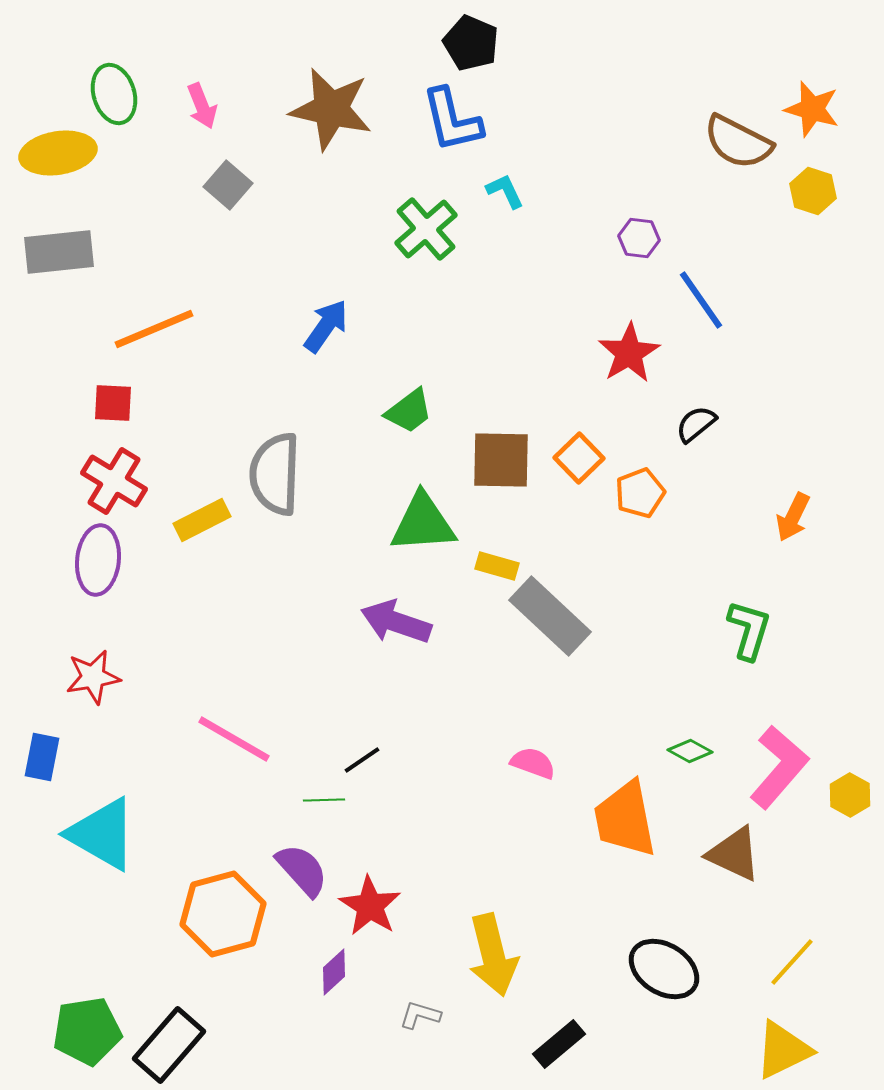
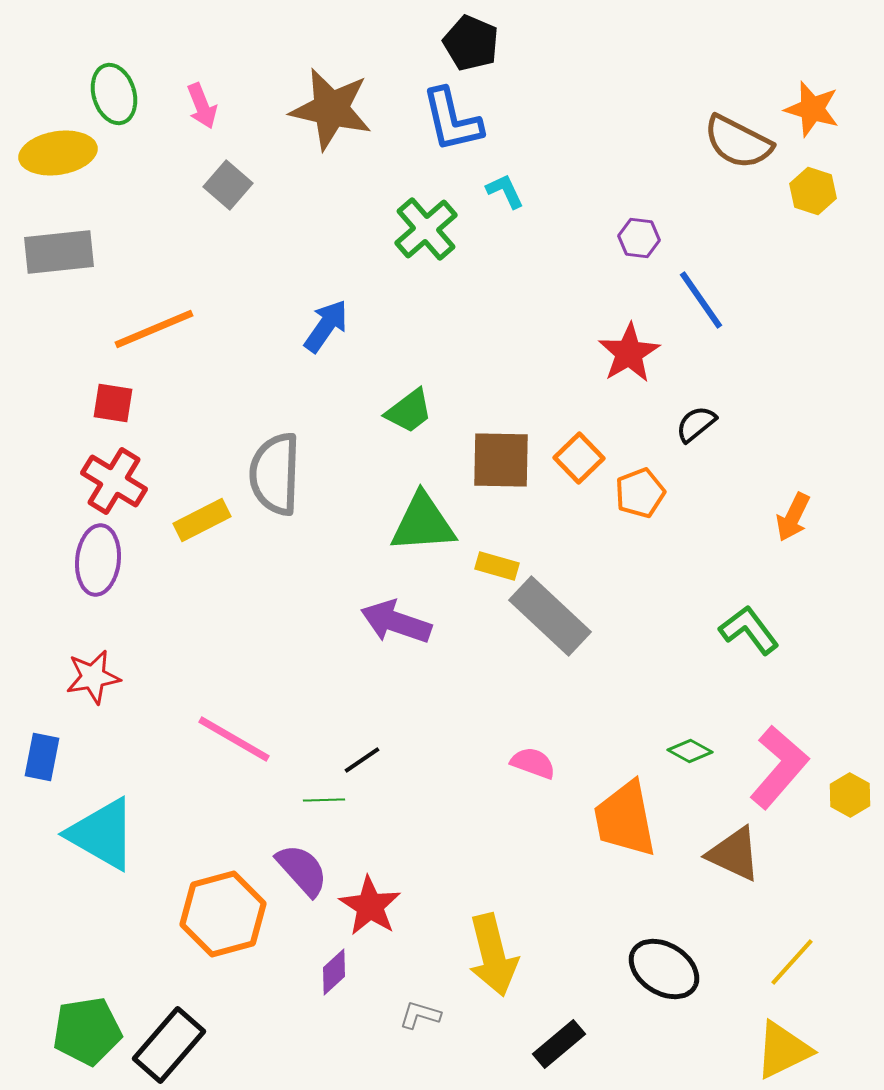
red square at (113, 403): rotated 6 degrees clockwise
green L-shape at (749, 630): rotated 54 degrees counterclockwise
